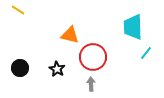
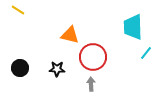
black star: rotated 28 degrees counterclockwise
